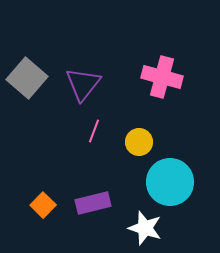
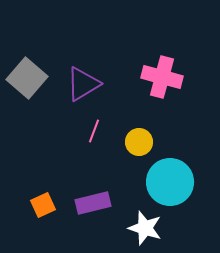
purple triangle: rotated 21 degrees clockwise
orange square: rotated 20 degrees clockwise
